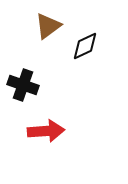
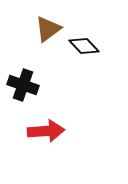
brown triangle: moved 3 px down
black diamond: moved 1 px left; rotated 72 degrees clockwise
